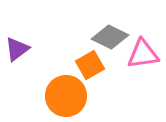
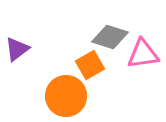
gray diamond: rotated 9 degrees counterclockwise
